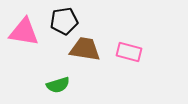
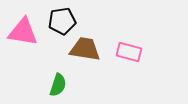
black pentagon: moved 2 px left
pink triangle: moved 1 px left
green semicircle: rotated 55 degrees counterclockwise
